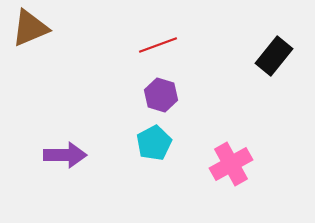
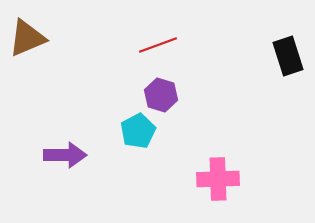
brown triangle: moved 3 px left, 10 px down
black rectangle: moved 14 px right; rotated 57 degrees counterclockwise
cyan pentagon: moved 16 px left, 12 px up
pink cross: moved 13 px left, 15 px down; rotated 27 degrees clockwise
